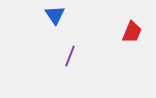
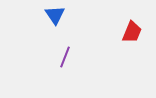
purple line: moved 5 px left, 1 px down
